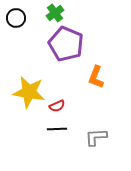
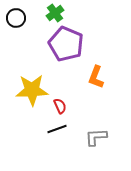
yellow star: moved 3 px right, 2 px up; rotated 12 degrees counterclockwise
red semicircle: moved 3 px right; rotated 91 degrees counterclockwise
black line: rotated 18 degrees counterclockwise
